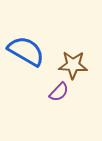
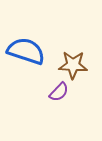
blue semicircle: rotated 12 degrees counterclockwise
